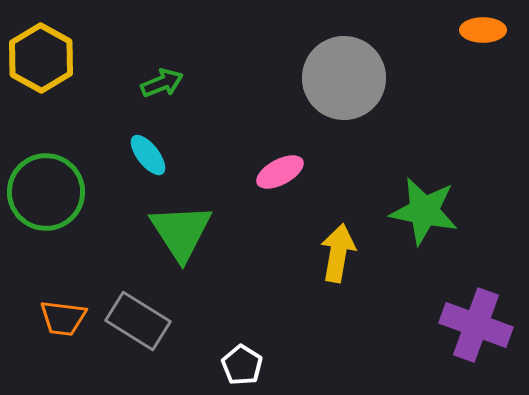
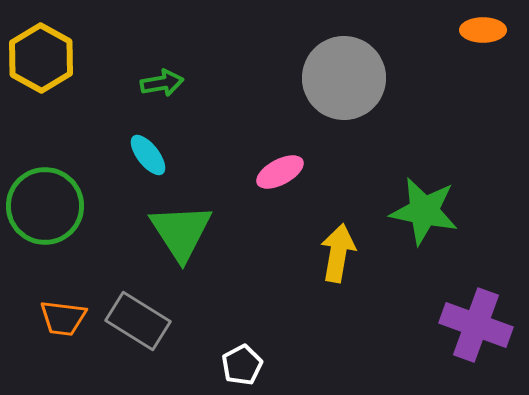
green arrow: rotated 12 degrees clockwise
green circle: moved 1 px left, 14 px down
white pentagon: rotated 12 degrees clockwise
